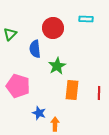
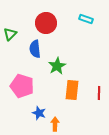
cyan rectangle: rotated 16 degrees clockwise
red circle: moved 7 px left, 5 px up
pink pentagon: moved 4 px right
